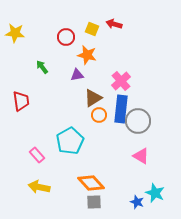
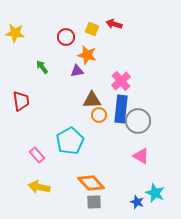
purple triangle: moved 4 px up
brown triangle: moved 1 px left, 2 px down; rotated 30 degrees clockwise
